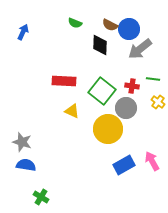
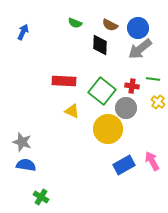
blue circle: moved 9 px right, 1 px up
